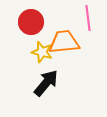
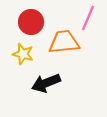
pink line: rotated 30 degrees clockwise
yellow star: moved 19 px left, 2 px down
black arrow: rotated 152 degrees counterclockwise
